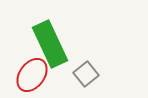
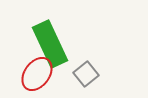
red ellipse: moved 5 px right, 1 px up
